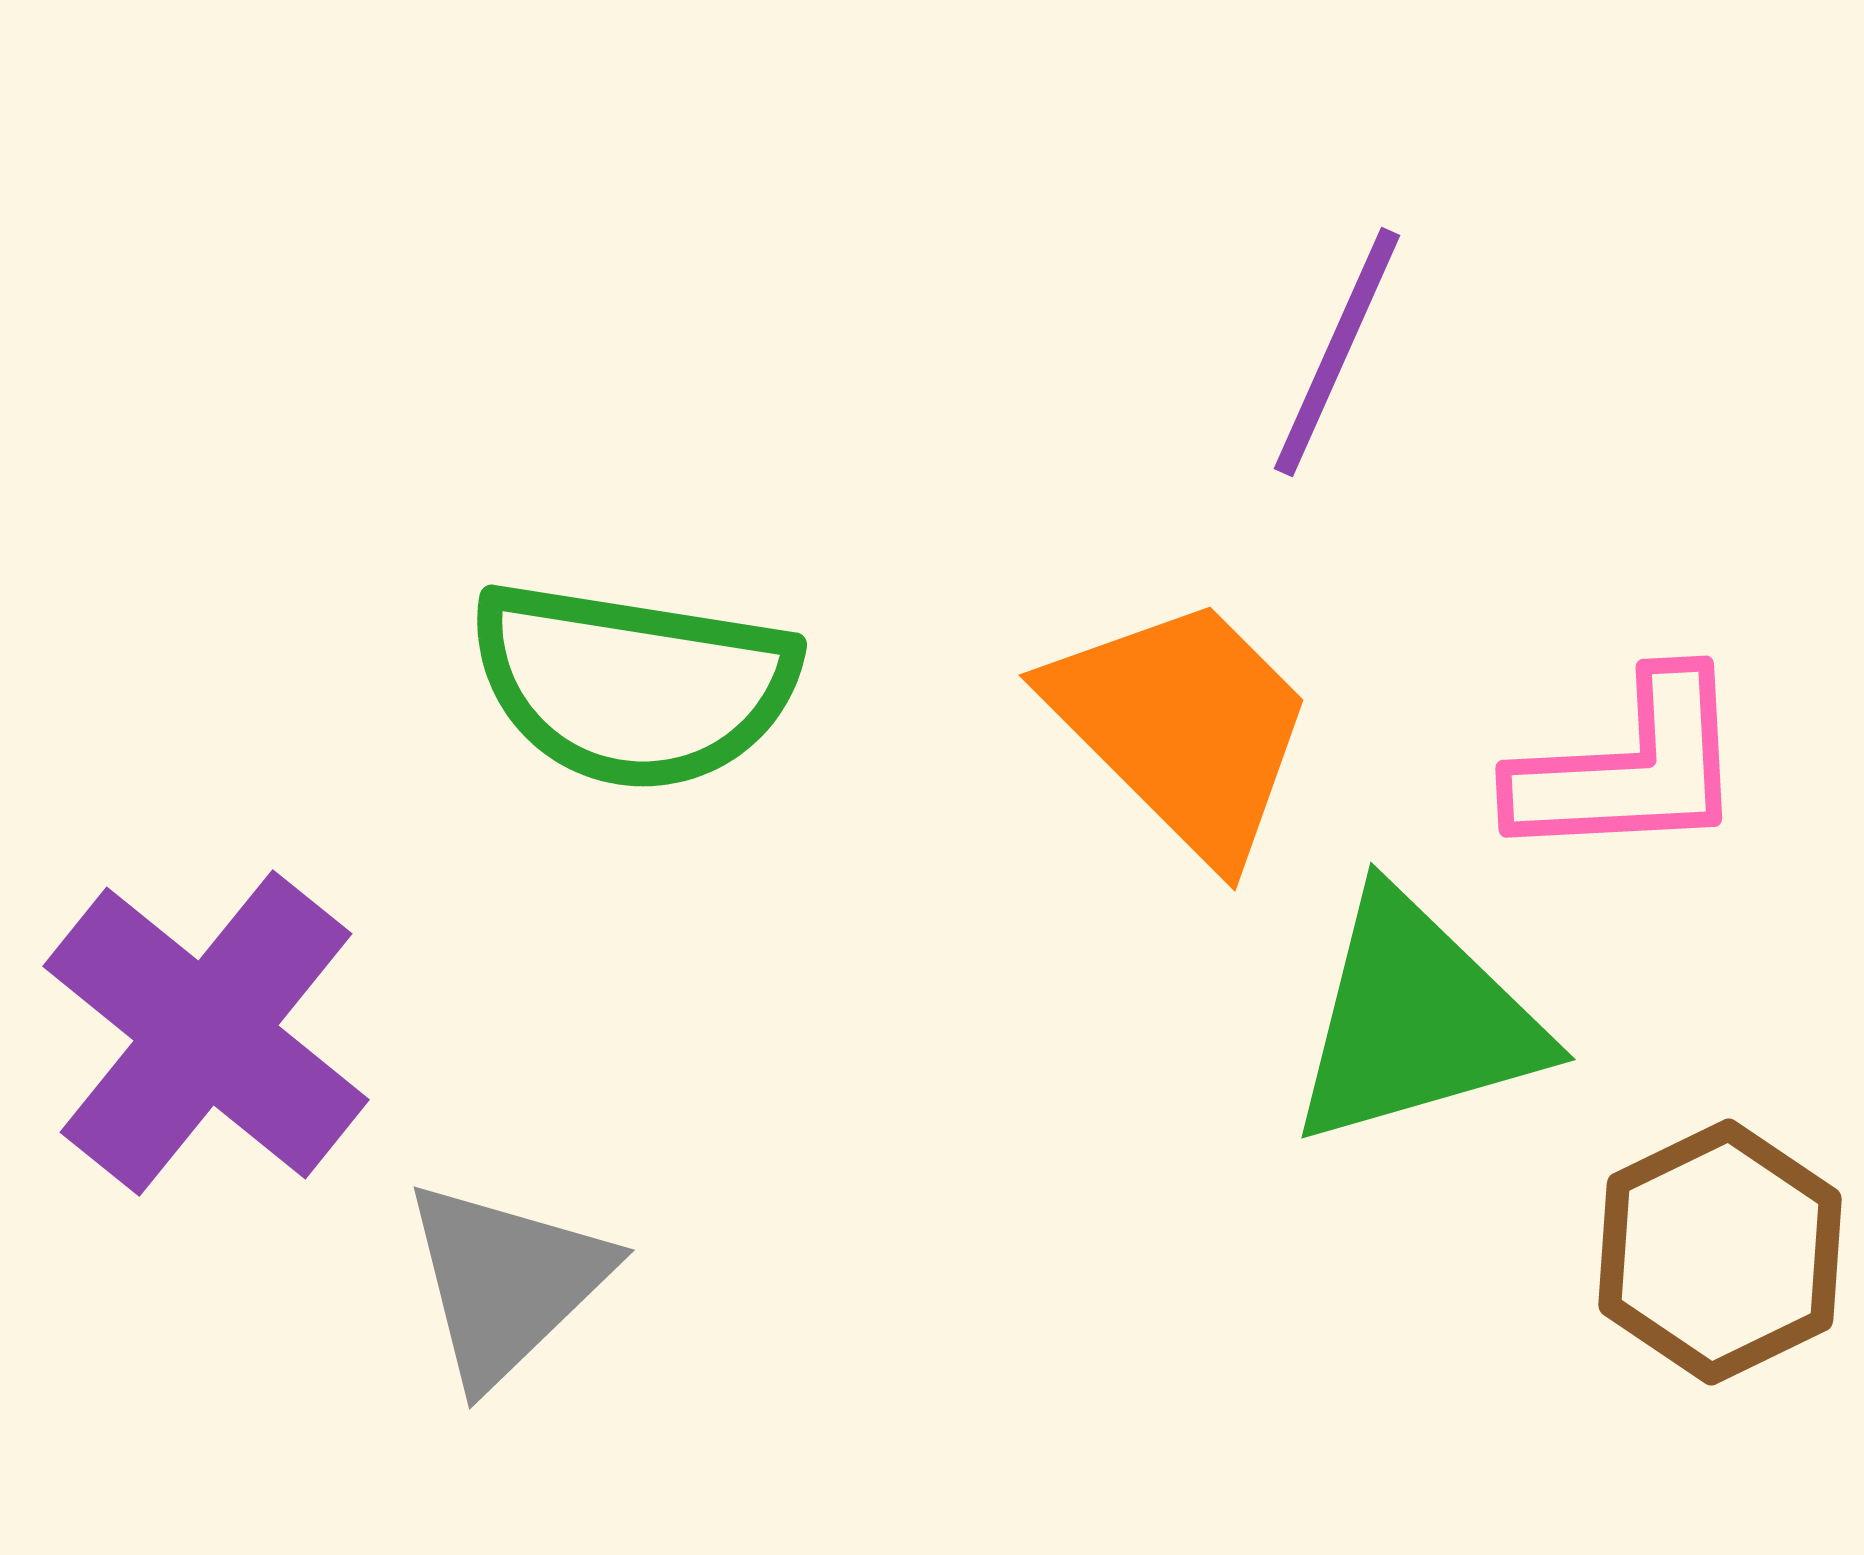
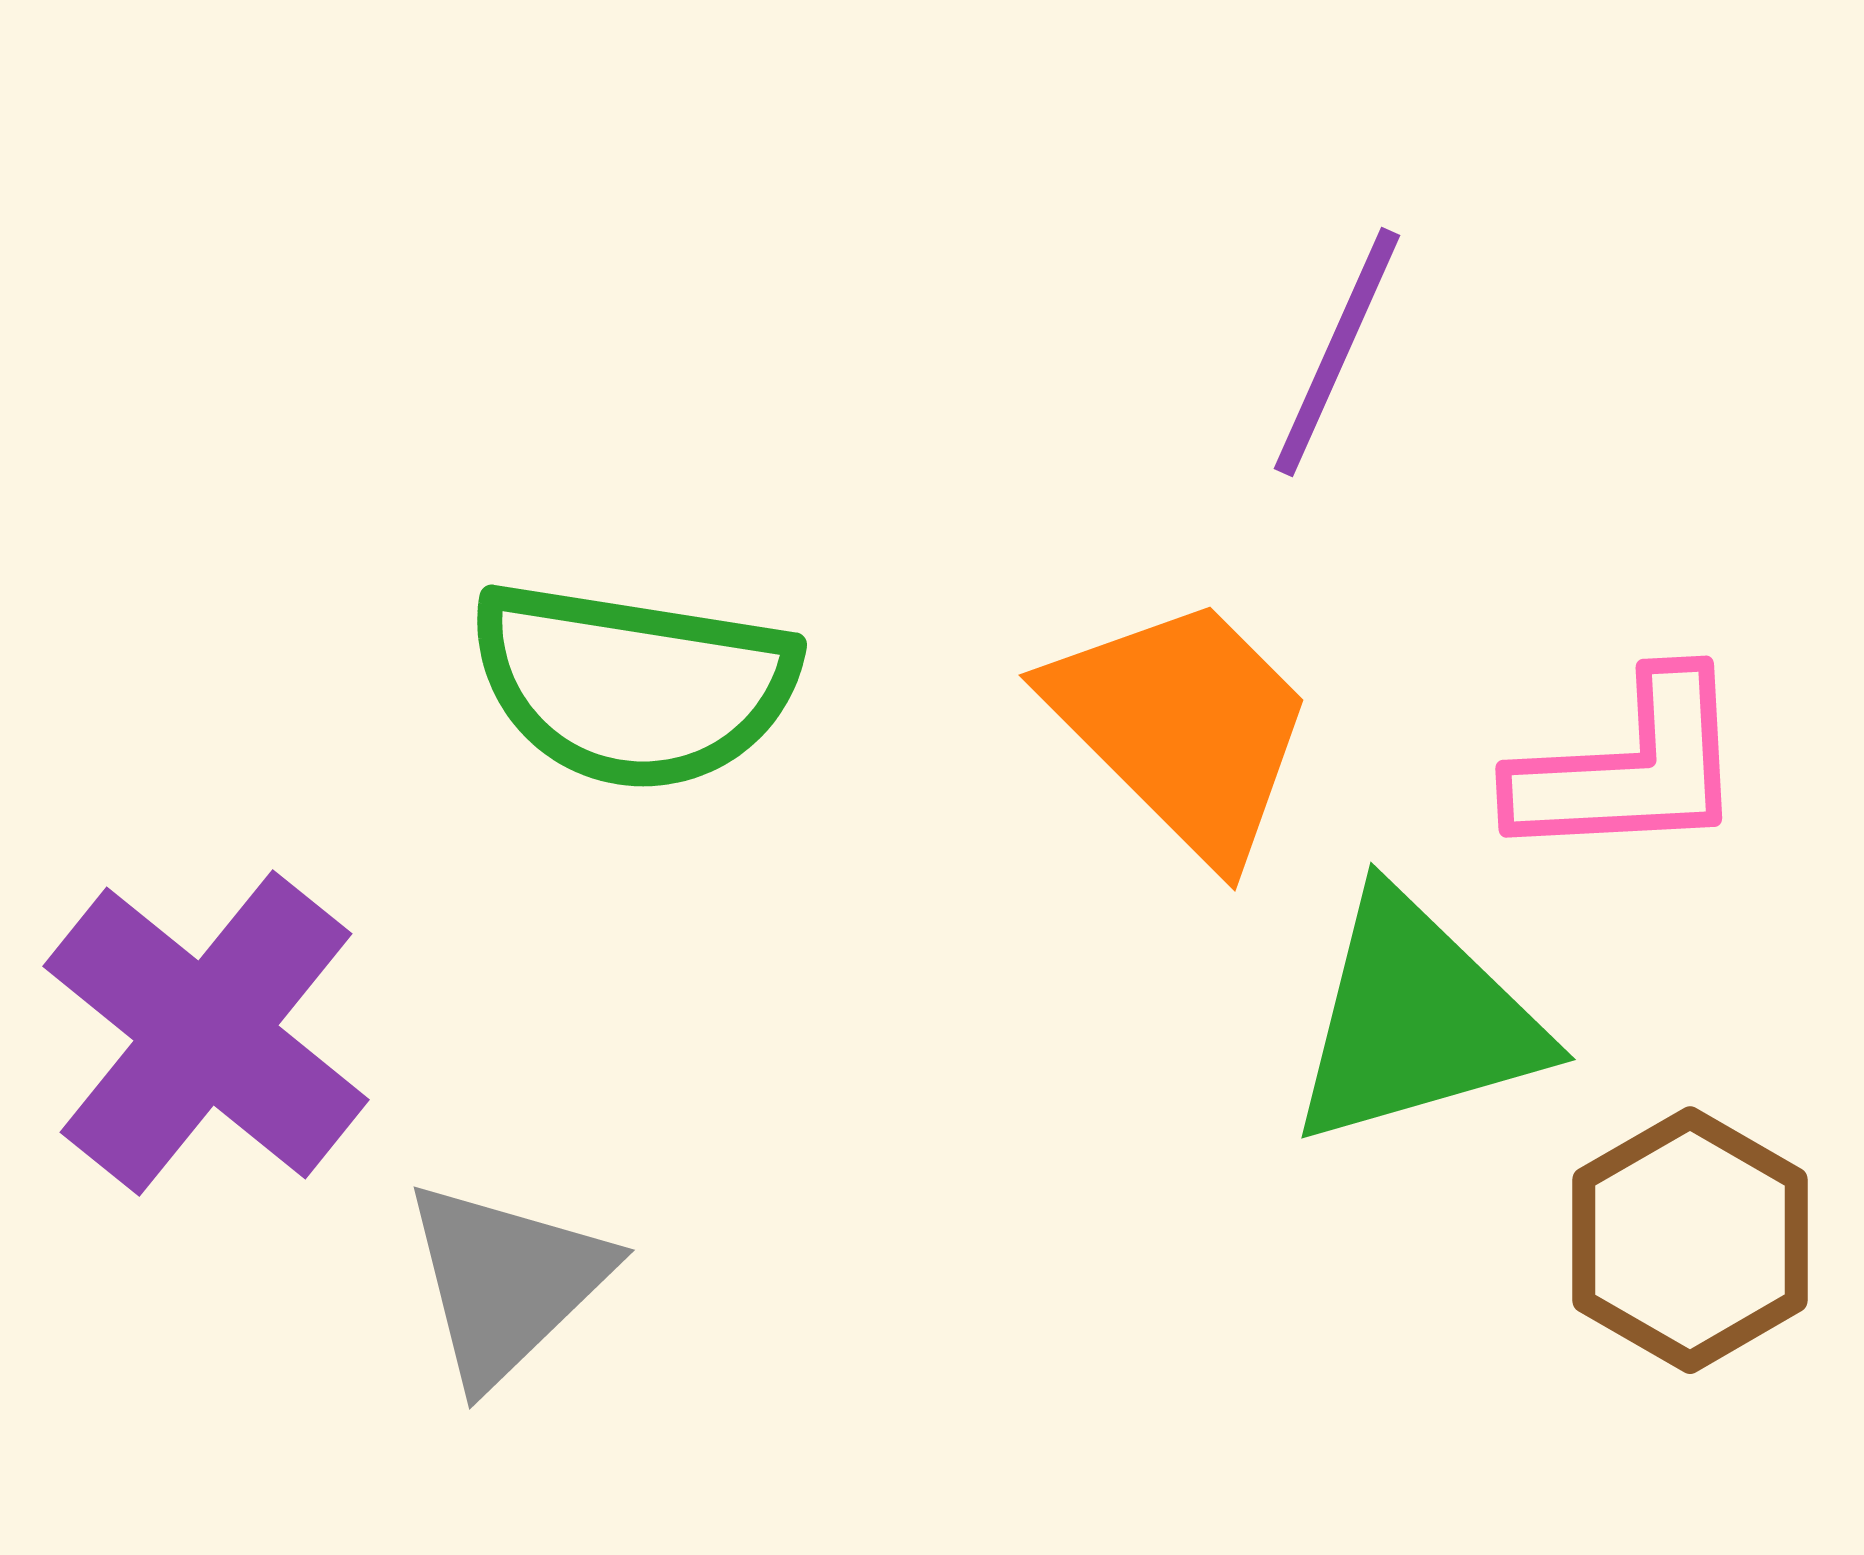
brown hexagon: moved 30 px left, 12 px up; rotated 4 degrees counterclockwise
